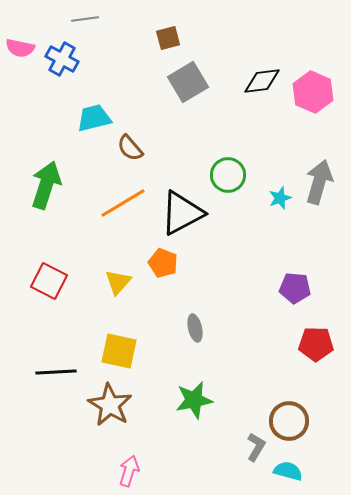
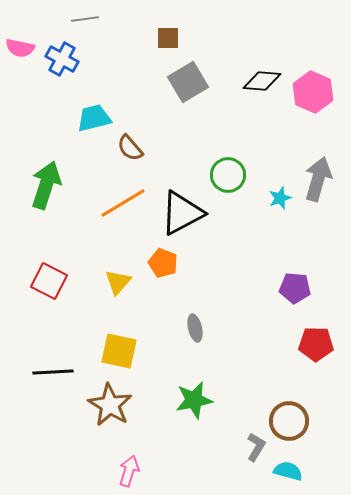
brown square: rotated 15 degrees clockwise
black diamond: rotated 12 degrees clockwise
gray arrow: moved 1 px left, 3 px up
black line: moved 3 px left
